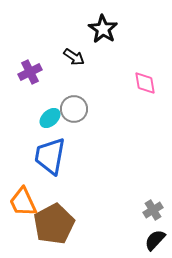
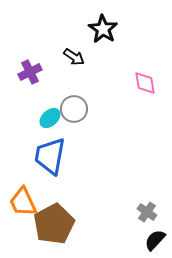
gray cross: moved 6 px left, 2 px down; rotated 24 degrees counterclockwise
